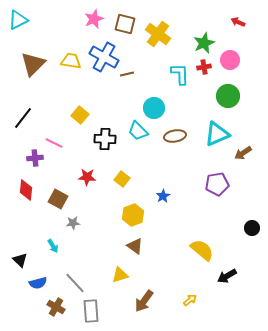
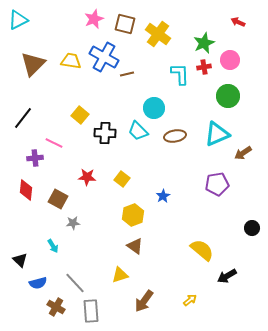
black cross at (105, 139): moved 6 px up
